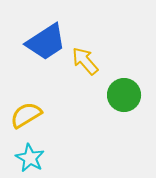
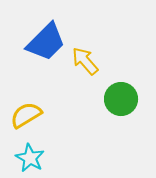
blue trapezoid: rotated 12 degrees counterclockwise
green circle: moved 3 px left, 4 px down
